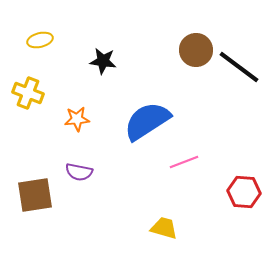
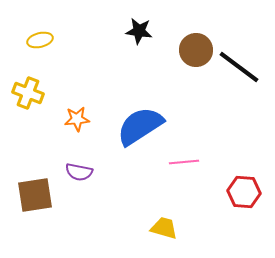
black star: moved 36 px right, 30 px up
blue semicircle: moved 7 px left, 5 px down
pink line: rotated 16 degrees clockwise
